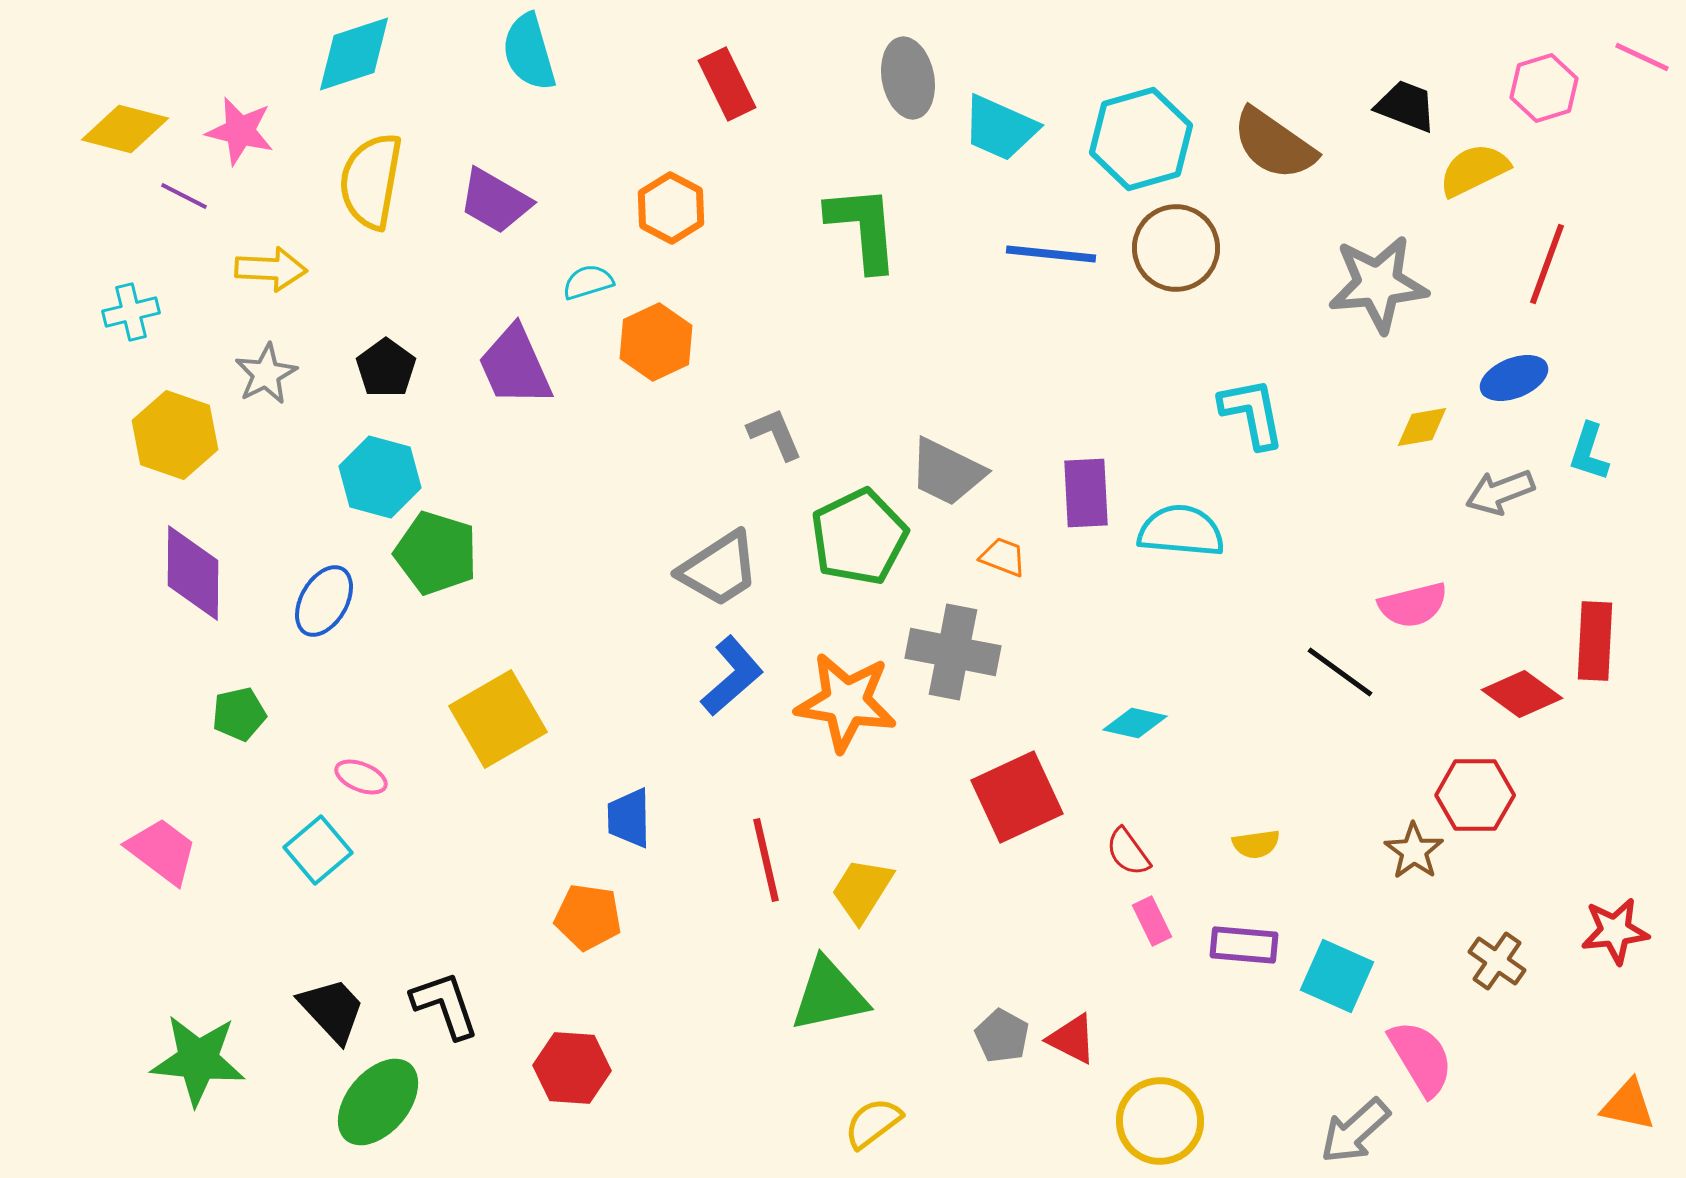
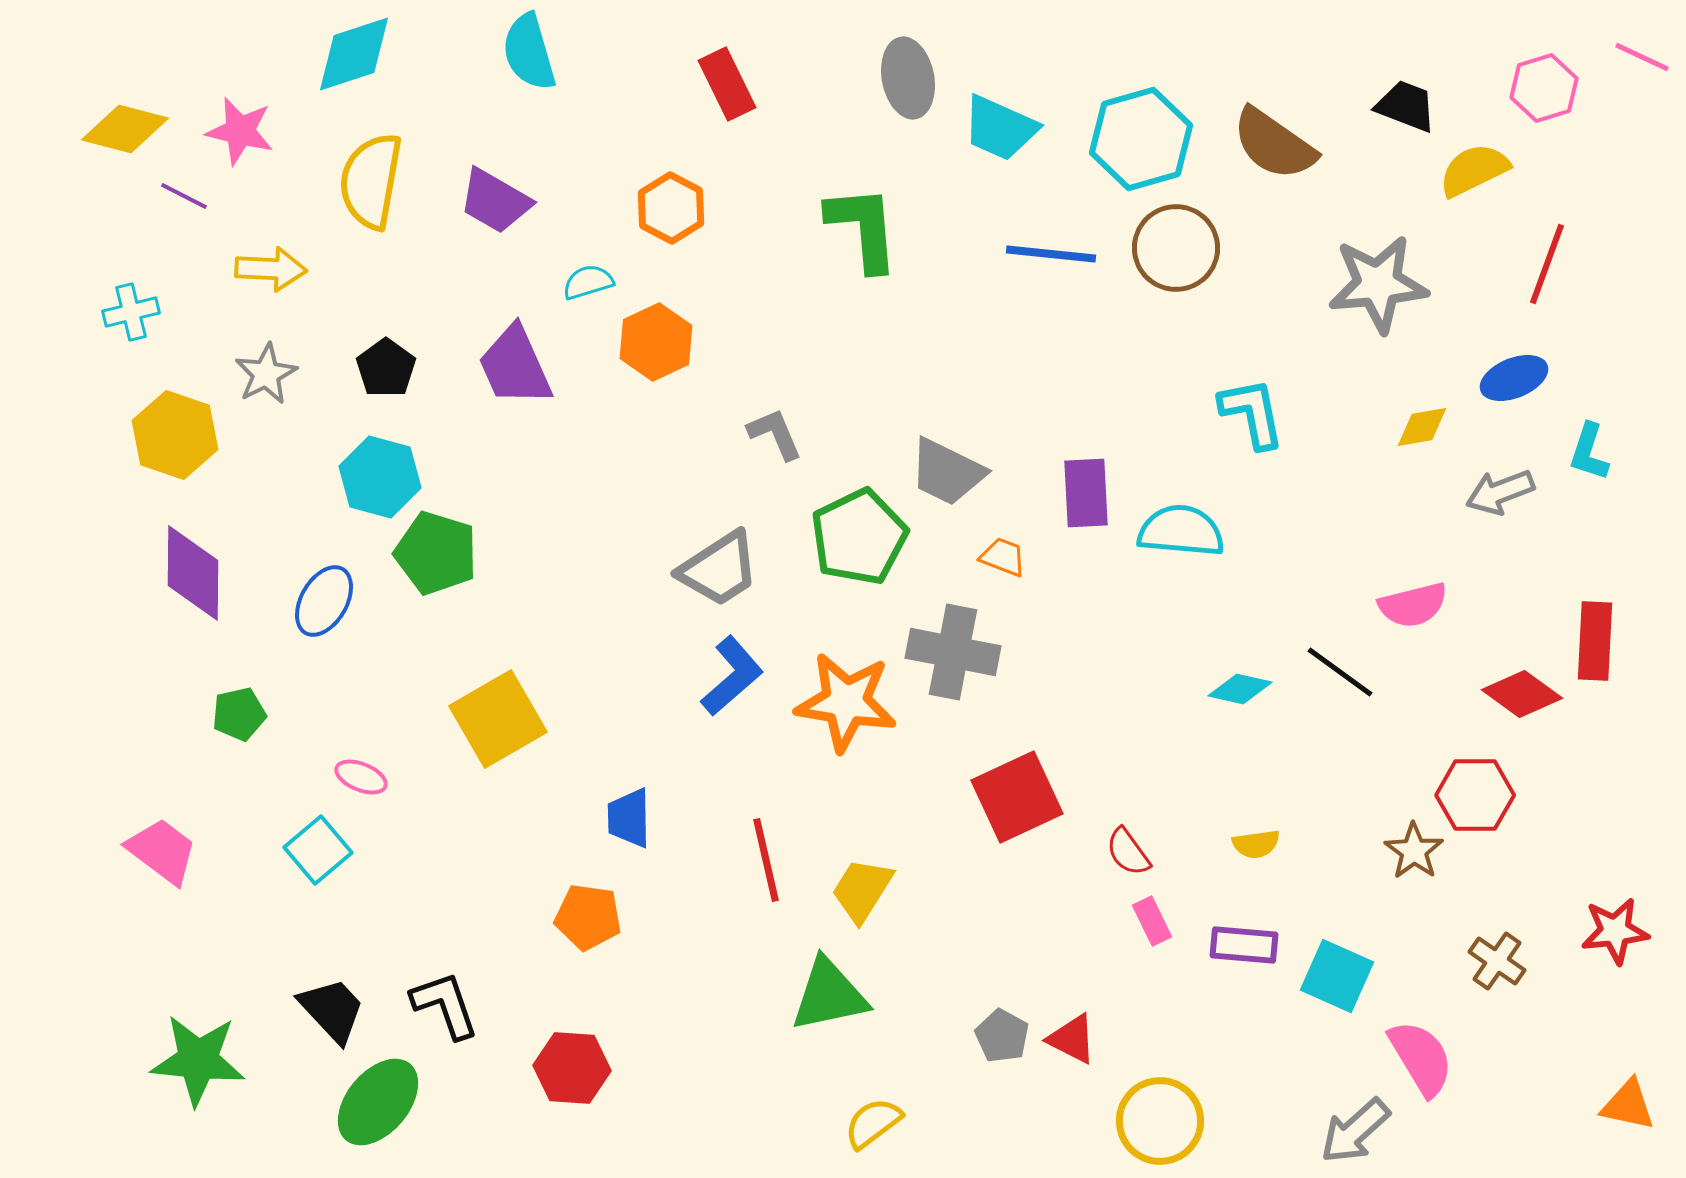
cyan diamond at (1135, 723): moved 105 px right, 34 px up
